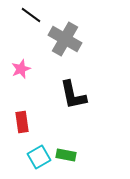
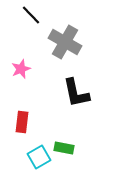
black line: rotated 10 degrees clockwise
gray cross: moved 3 px down
black L-shape: moved 3 px right, 2 px up
red rectangle: rotated 15 degrees clockwise
green rectangle: moved 2 px left, 7 px up
